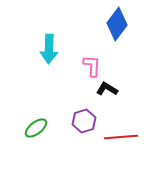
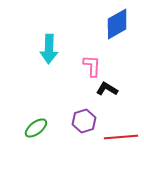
blue diamond: rotated 24 degrees clockwise
